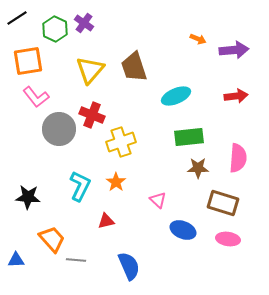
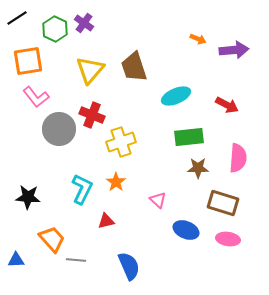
red arrow: moved 9 px left, 9 px down; rotated 35 degrees clockwise
cyan L-shape: moved 2 px right, 3 px down
blue ellipse: moved 3 px right
